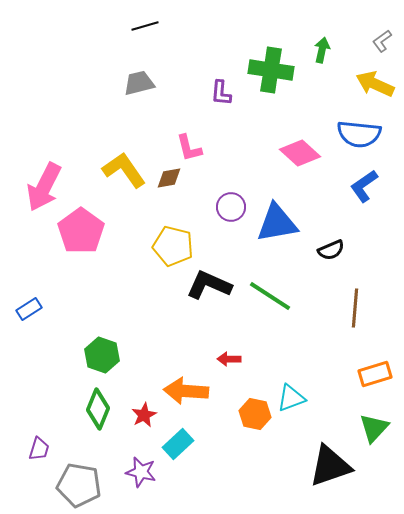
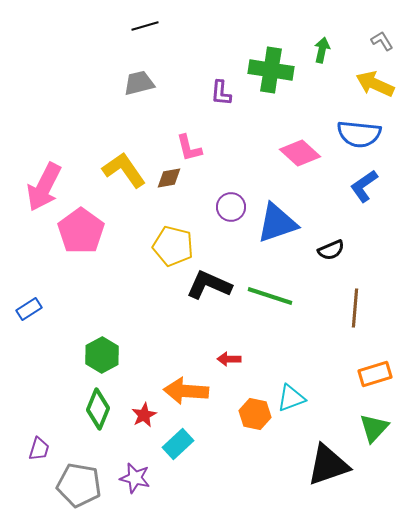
gray L-shape: rotated 95 degrees clockwise
blue triangle: rotated 9 degrees counterclockwise
green line: rotated 15 degrees counterclockwise
green hexagon: rotated 12 degrees clockwise
black triangle: moved 2 px left, 1 px up
purple star: moved 6 px left, 6 px down
